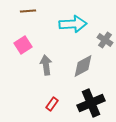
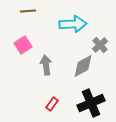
gray cross: moved 5 px left, 5 px down; rotated 14 degrees clockwise
